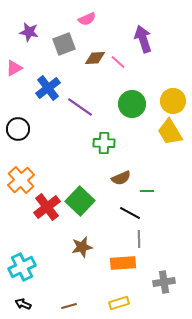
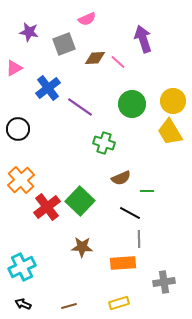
green cross: rotated 15 degrees clockwise
brown star: rotated 15 degrees clockwise
